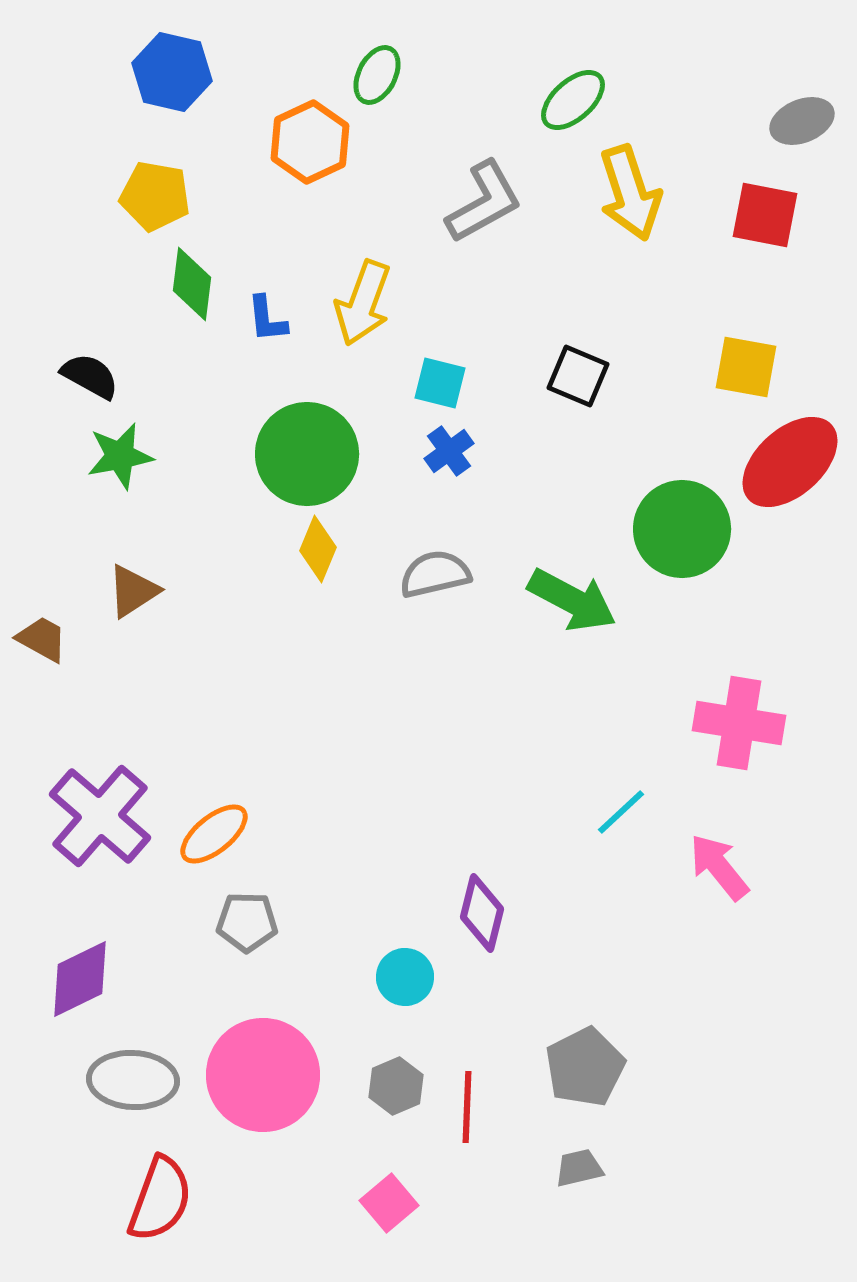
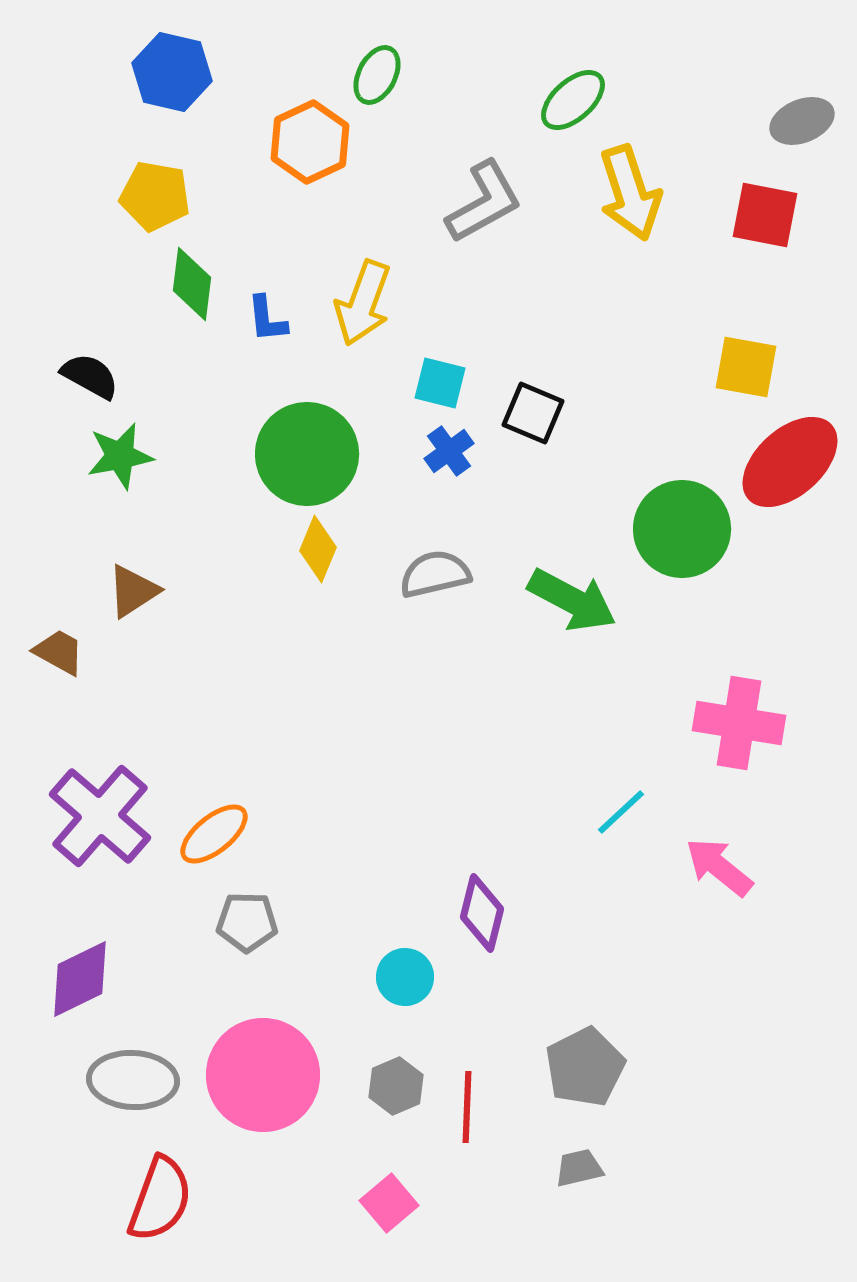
black square at (578, 376): moved 45 px left, 37 px down
brown trapezoid at (42, 639): moved 17 px right, 13 px down
pink arrow at (719, 867): rotated 12 degrees counterclockwise
